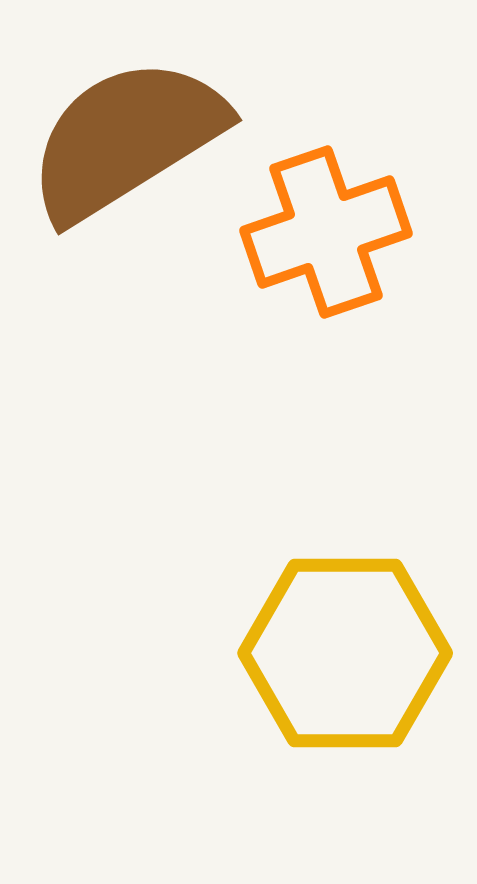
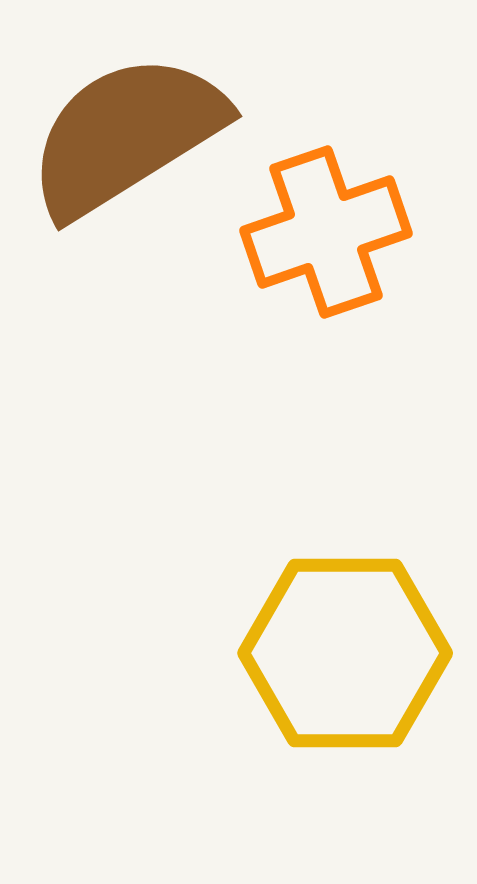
brown semicircle: moved 4 px up
